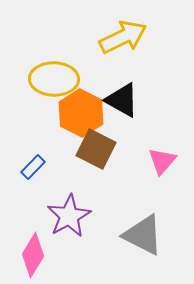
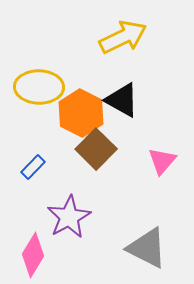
yellow ellipse: moved 15 px left, 8 px down
brown square: rotated 18 degrees clockwise
purple star: moved 1 px down
gray triangle: moved 4 px right, 13 px down
